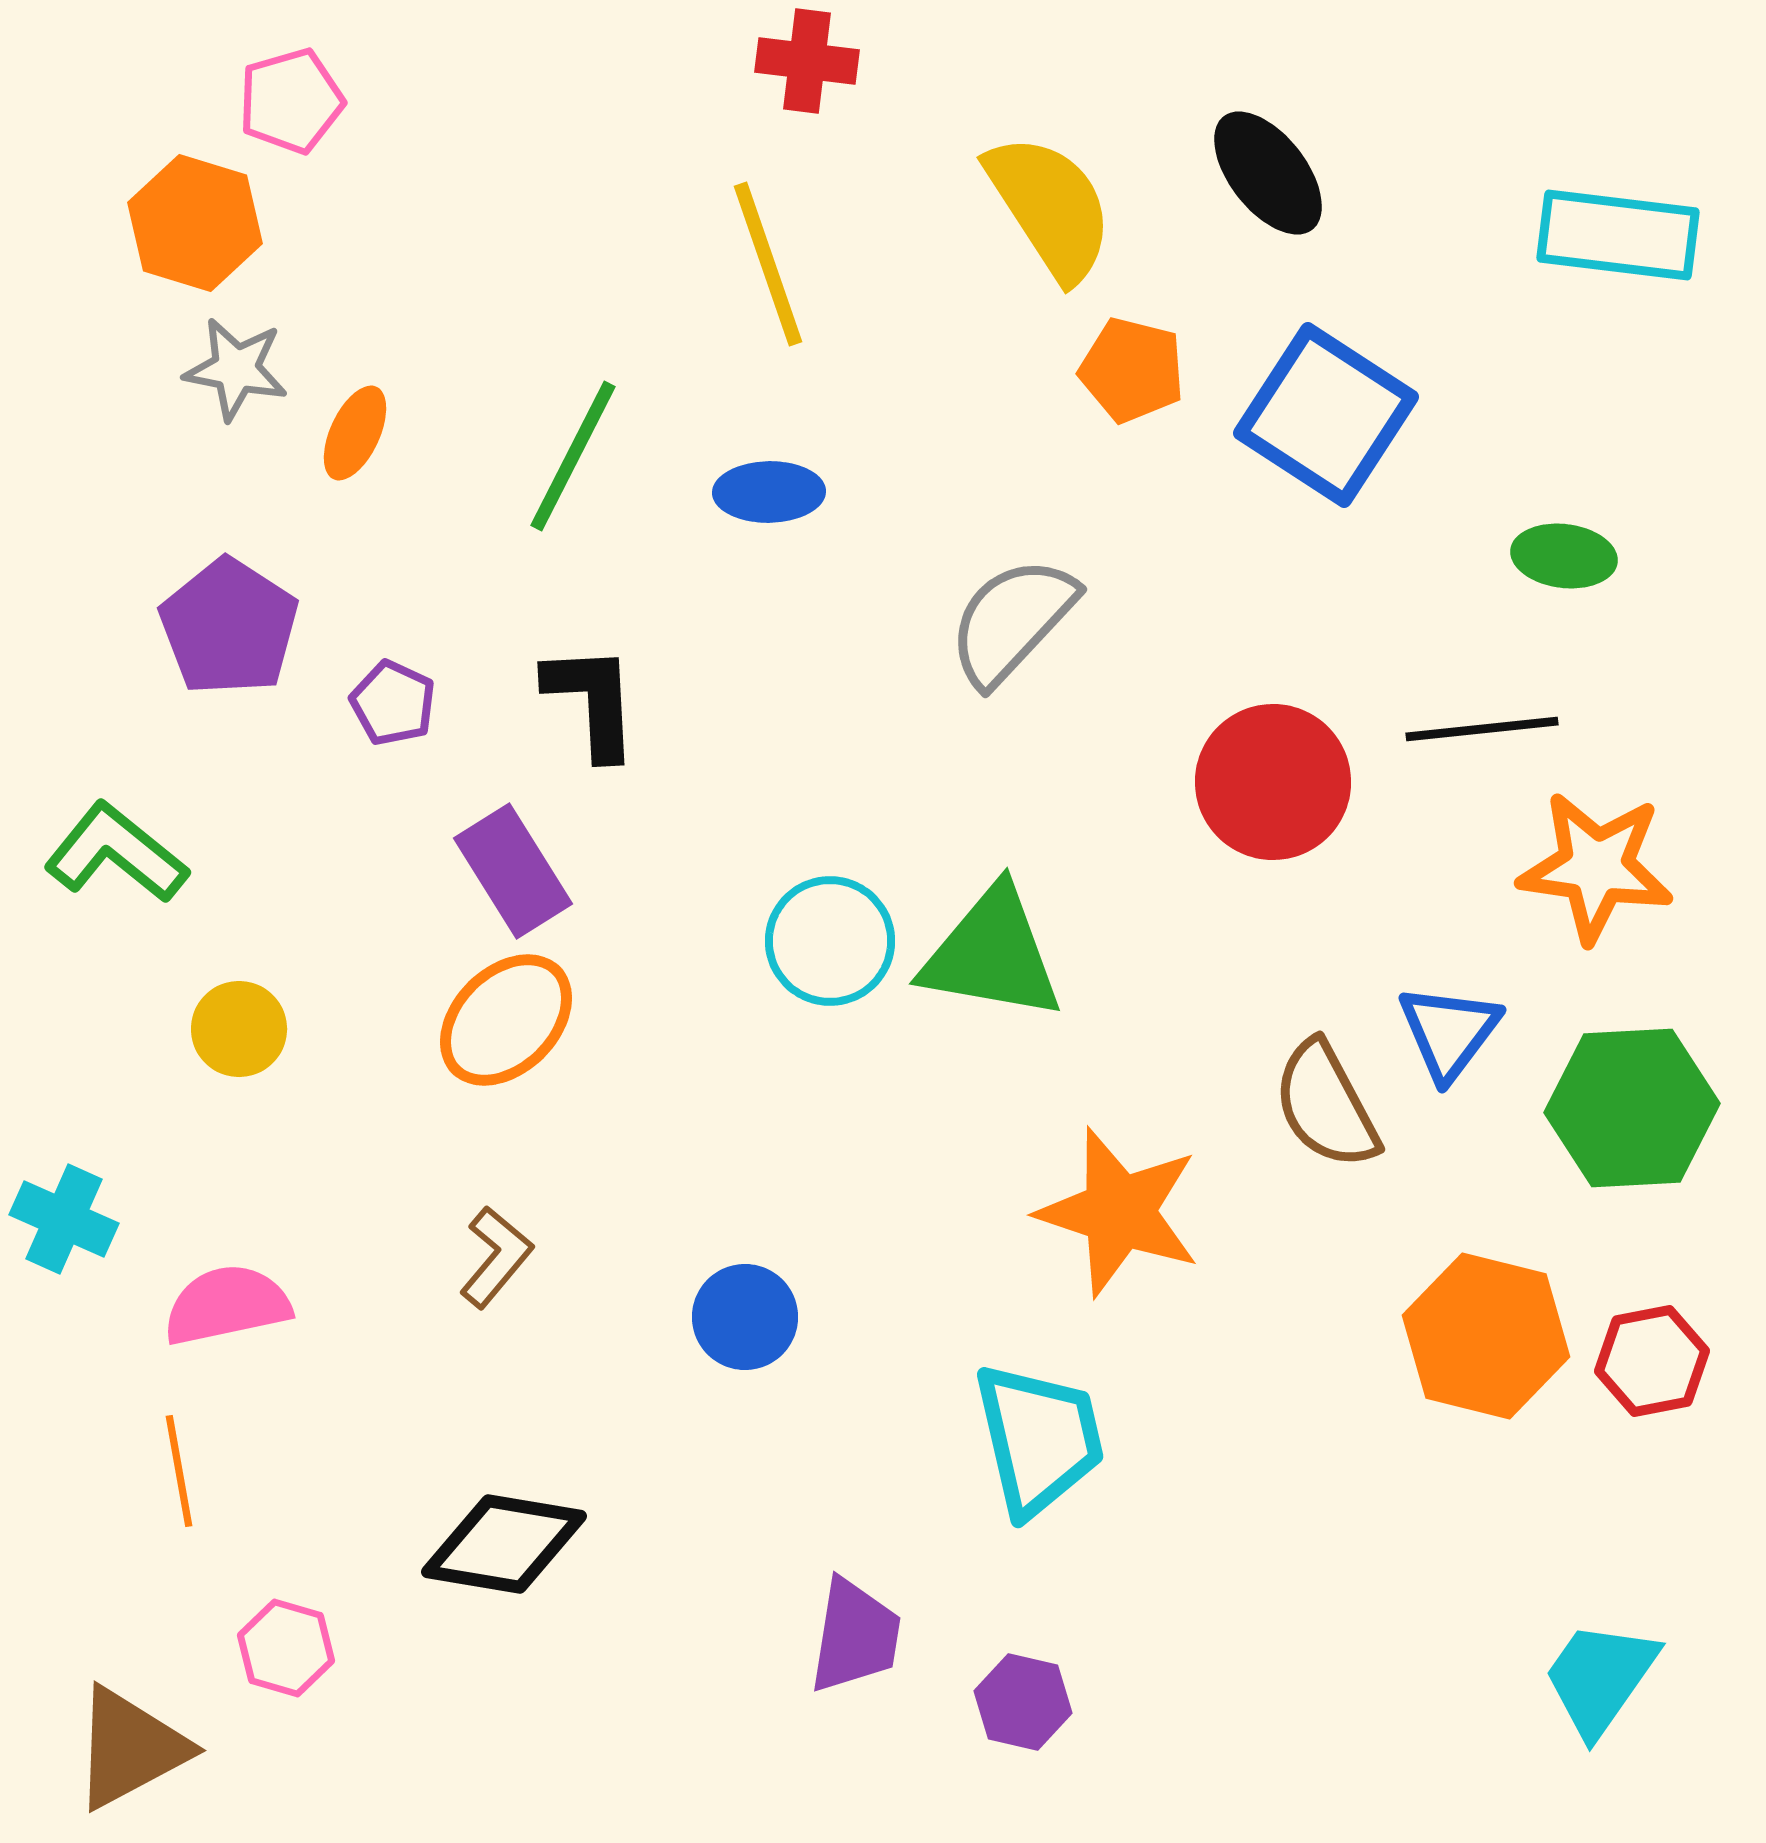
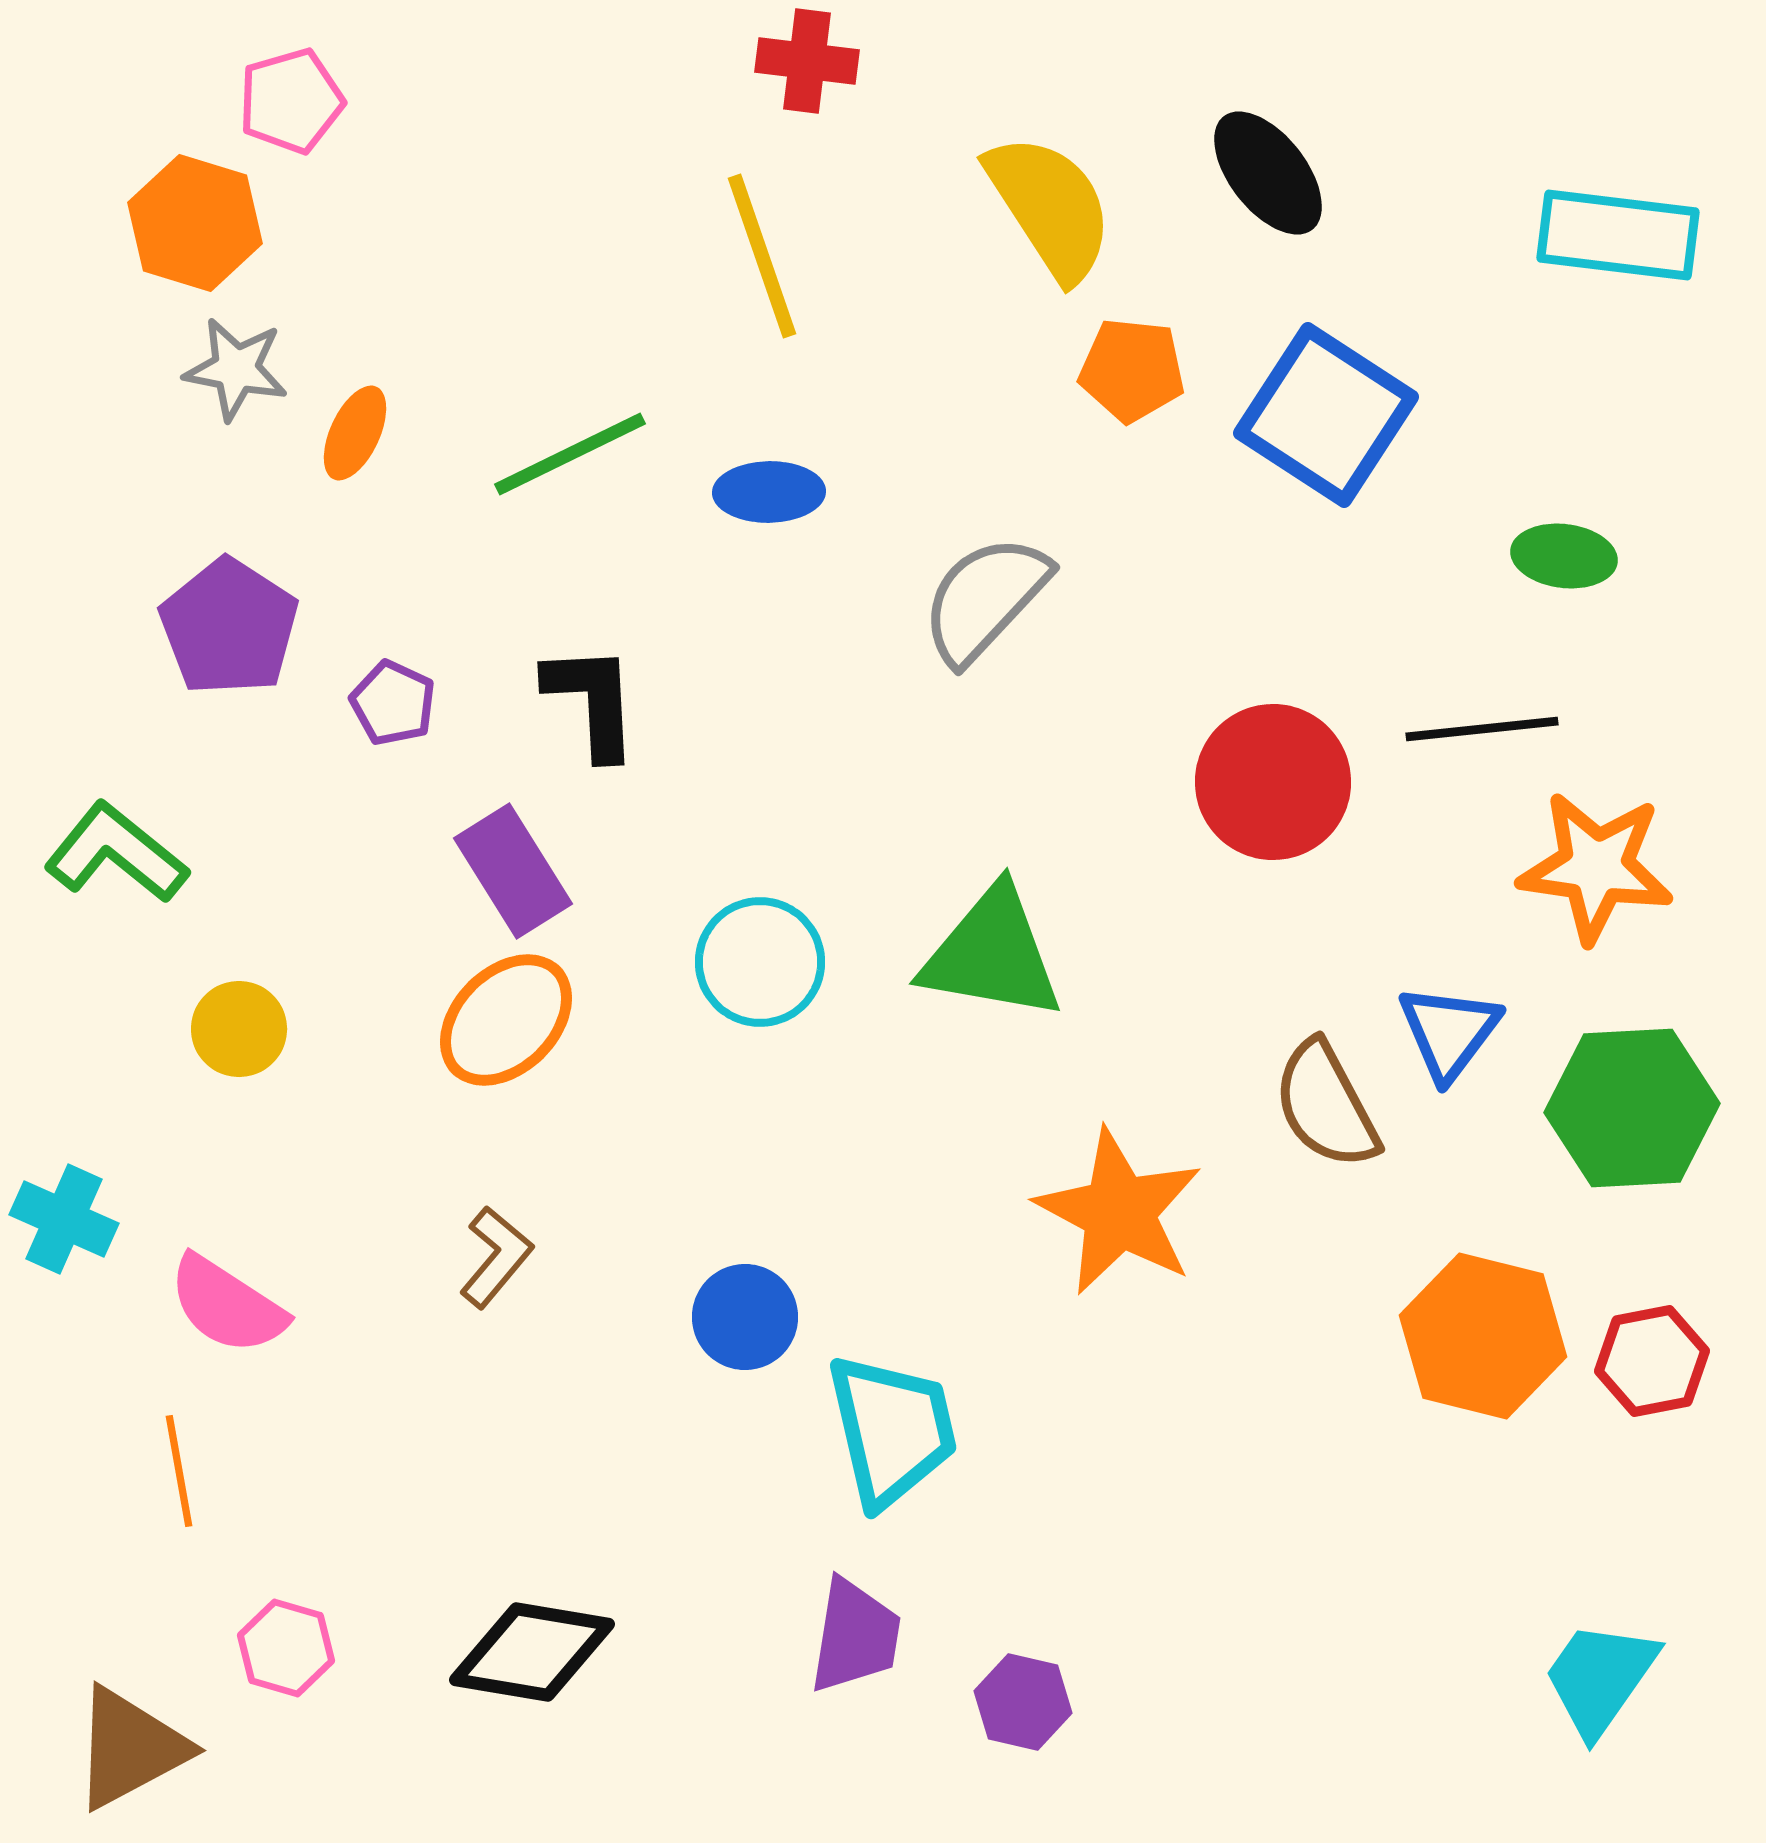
yellow line at (768, 264): moved 6 px left, 8 px up
orange pentagon at (1132, 370): rotated 8 degrees counterclockwise
green line at (573, 456): moved 3 px left, 2 px up; rotated 37 degrees clockwise
gray semicircle at (1012, 621): moved 27 px left, 22 px up
cyan circle at (830, 941): moved 70 px left, 21 px down
orange star at (1119, 1212): rotated 10 degrees clockwise
pink semicircle at (227, 1305): rotated 135 degrees counterclockwise
orange hexagon at (1486, 1336): moved 3 px left
cyan trapezoid at (1039, 1439): moved 147 px left, 9 px up
black diamond at (504, 1544): moved 28 px right, 108 px down
